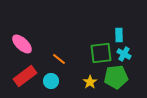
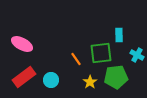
pink ellipse: rotated 15 degrees counterclockwise
cyan cross: moved 13 px right, 1 px down
orange line: moved 17 px right; rotated 16 degrees clockwise
red rectangle: moved 1 px left, 1 px down
cyan circle: moved 1 px up
